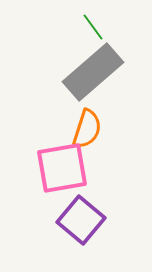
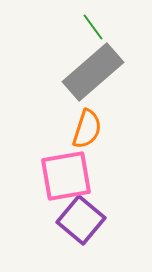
pink square: moved 4 px right, 8 px down
